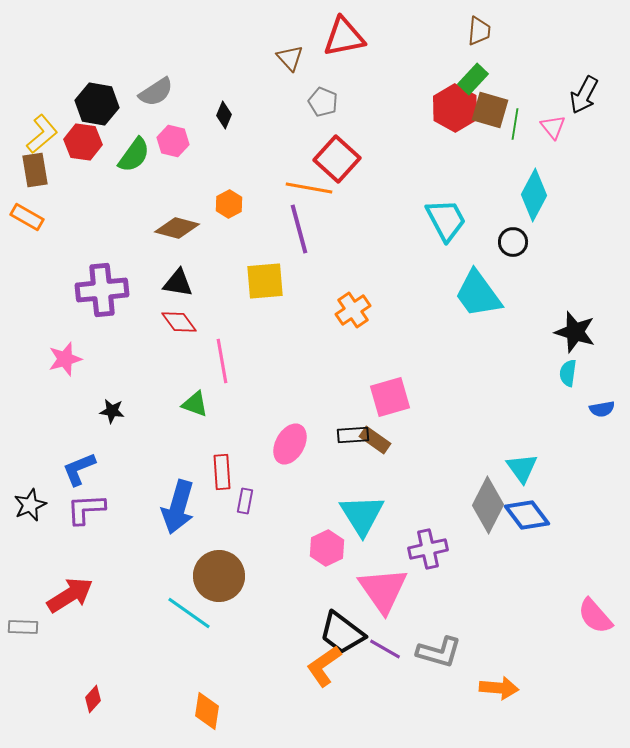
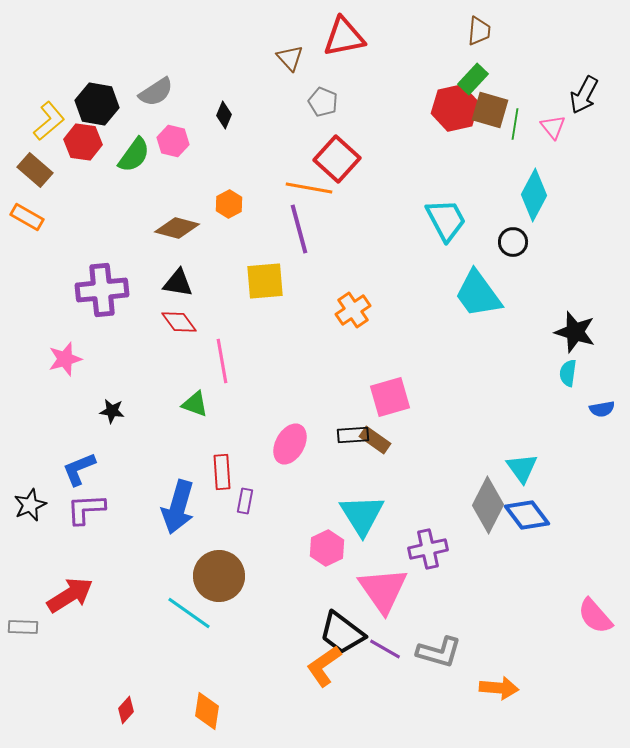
red hexagon at (455, 108): rotated 18 degrees clockwise
yellow L-shape at (42, 134): moved 7 px right, 13 px up
brown rectangle at (35, 170): rotated 40 degrees counterclockwise
red diamond at (93, 699): moved 33 px right, 11 px down
